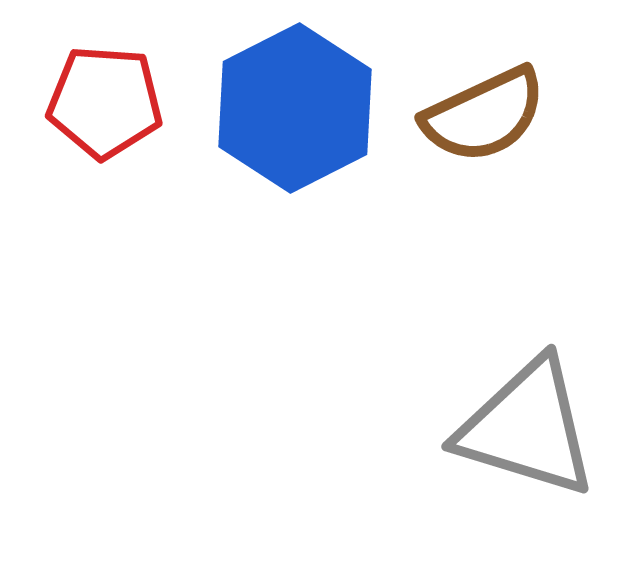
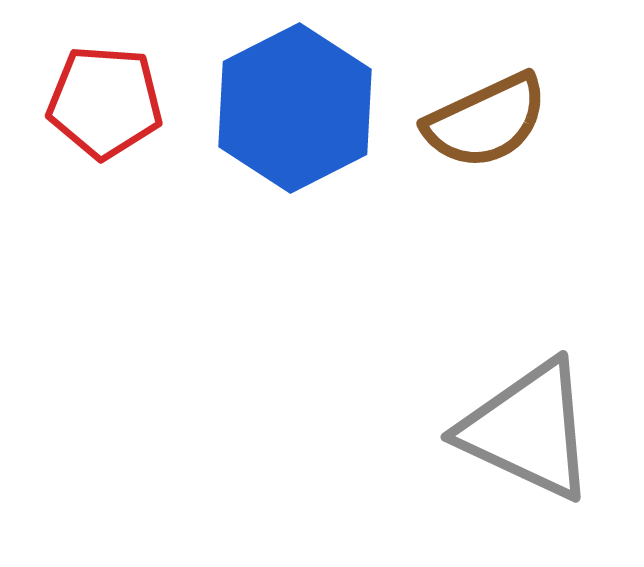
brown semicircle: moved 2 px right, 6 px down
gray triangle: moved 1 px right, 2 px down; rotated 8 degrees clockwise
